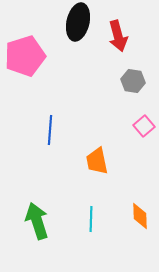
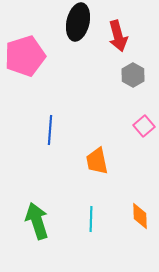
gray hexagon: moved 6 px up; rotated 20 degrees clockwise
